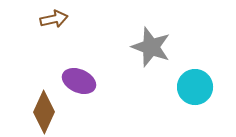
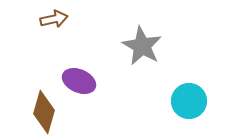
gray star: moved 9 px left, 1 px up; rotated 9 degrees clockwise
cyan circle: moved 6 px left, 14 px down
brown diamond: rotated 9 degrees counterclockwise
